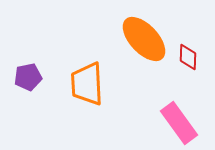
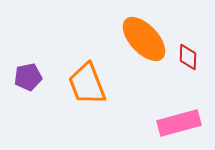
orange trapezoid: rotated 18 degrees counterclockwise
pink rectangle: rotated 69 degrees counterclockwise
